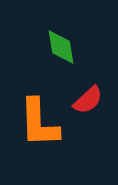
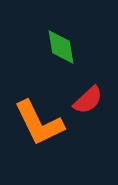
orange L-shape: rotated 24 degrees counterclockwise
